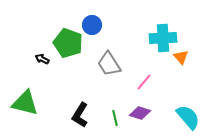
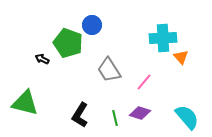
gray trapezoid: moved 6 px down
cyan semicircle: moved 1 px left
